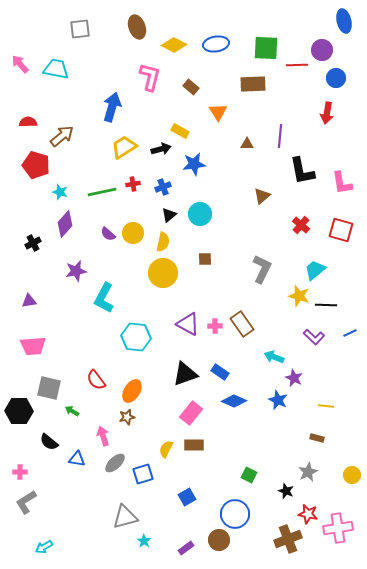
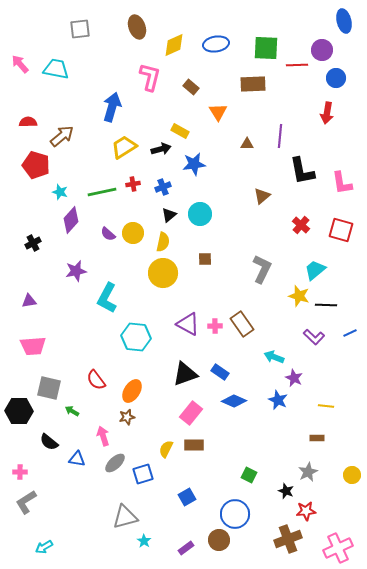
yellow diamond at (174, 45): rotated 50 degrees counterclockwise
purple diamond at (65, 224): moved 6 px right, 4 px up
cyan L-shape at (104, 298): moved 3 px right
brown rectangle at (317, 438): rotated 16 degrees counterclockwise
red star at (308, 514): moved 2 px left, 3 px up; rotated 18 degrees counterclockwise
pink cross at (338, 528): moved 20 px down; rotated 16 degrees counterclockwise
